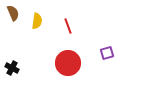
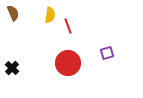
yellow semicircle: moved 13 px right, 6 px up
black cross: rotated 16 degrees clockwise
